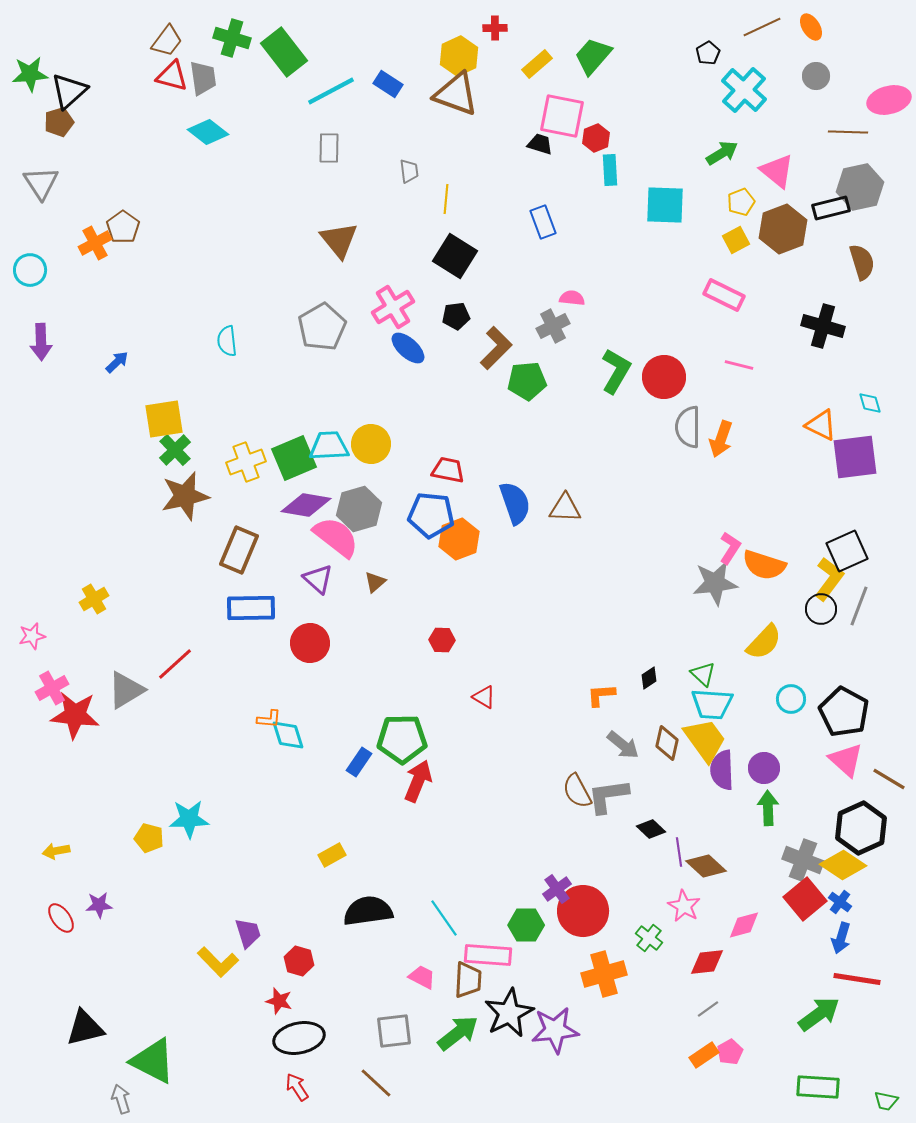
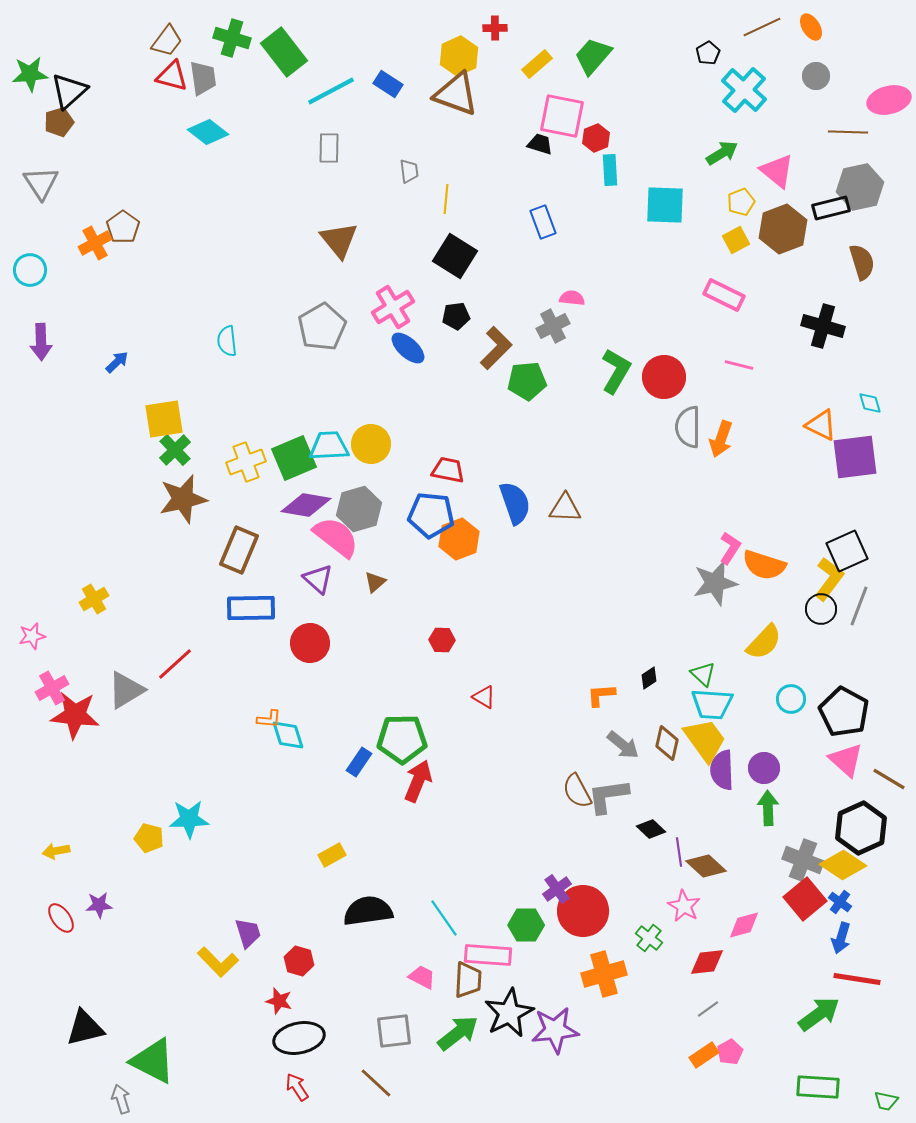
brown star at (185, 496): moved 2 px left, 3 px down
gray star at (715, 583): rotated 6 degrees counterclockwise
